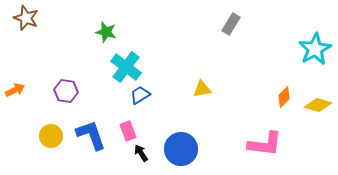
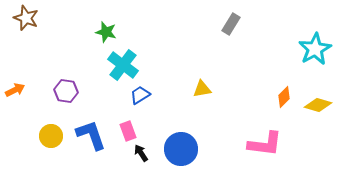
cyan cross: moved 3 px left, 2 px up
